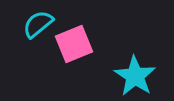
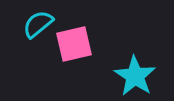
pink square: rotated 9 degrees clockwise
